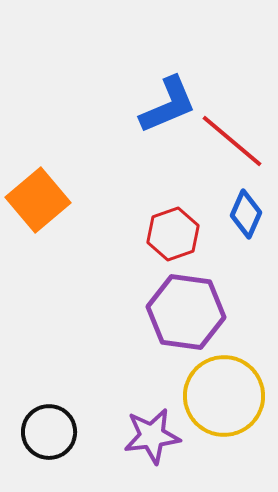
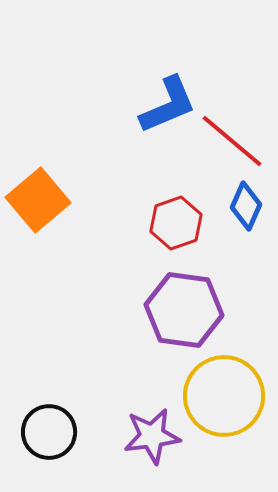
blue diamond: moved 8 px up
red hexagon: moved 3 px right, 11 px up
purple hexagon: moved 2 px left, 2 px up
